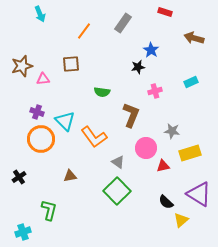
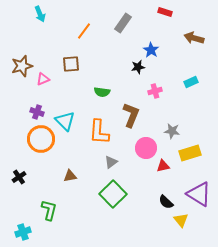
pink triangle: rotated 16 degrees counterclockwise
orange L-shape: moved 5 px right, 5 px up; rotated 40 degrees clockwise
gray triangle: moved 7 px left; rotated 48 degrees clockwise
green square: moved 4 px left, 3 px down
yellow triangle: rotated 28 degrees counterclockwise
